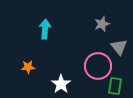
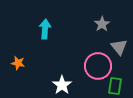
gray star: rotated 14 degrees counterclockwise
orange star: moved 10 px left, 4 px up; rotated 16 degrees clockwise
white star: moved 1 px right, 1 px down
